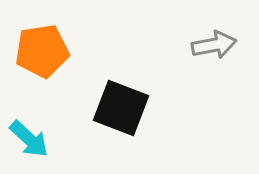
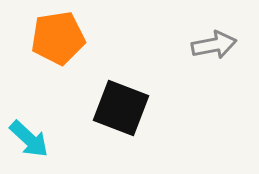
orange pentagon: moved 16 px right, 13 px up
